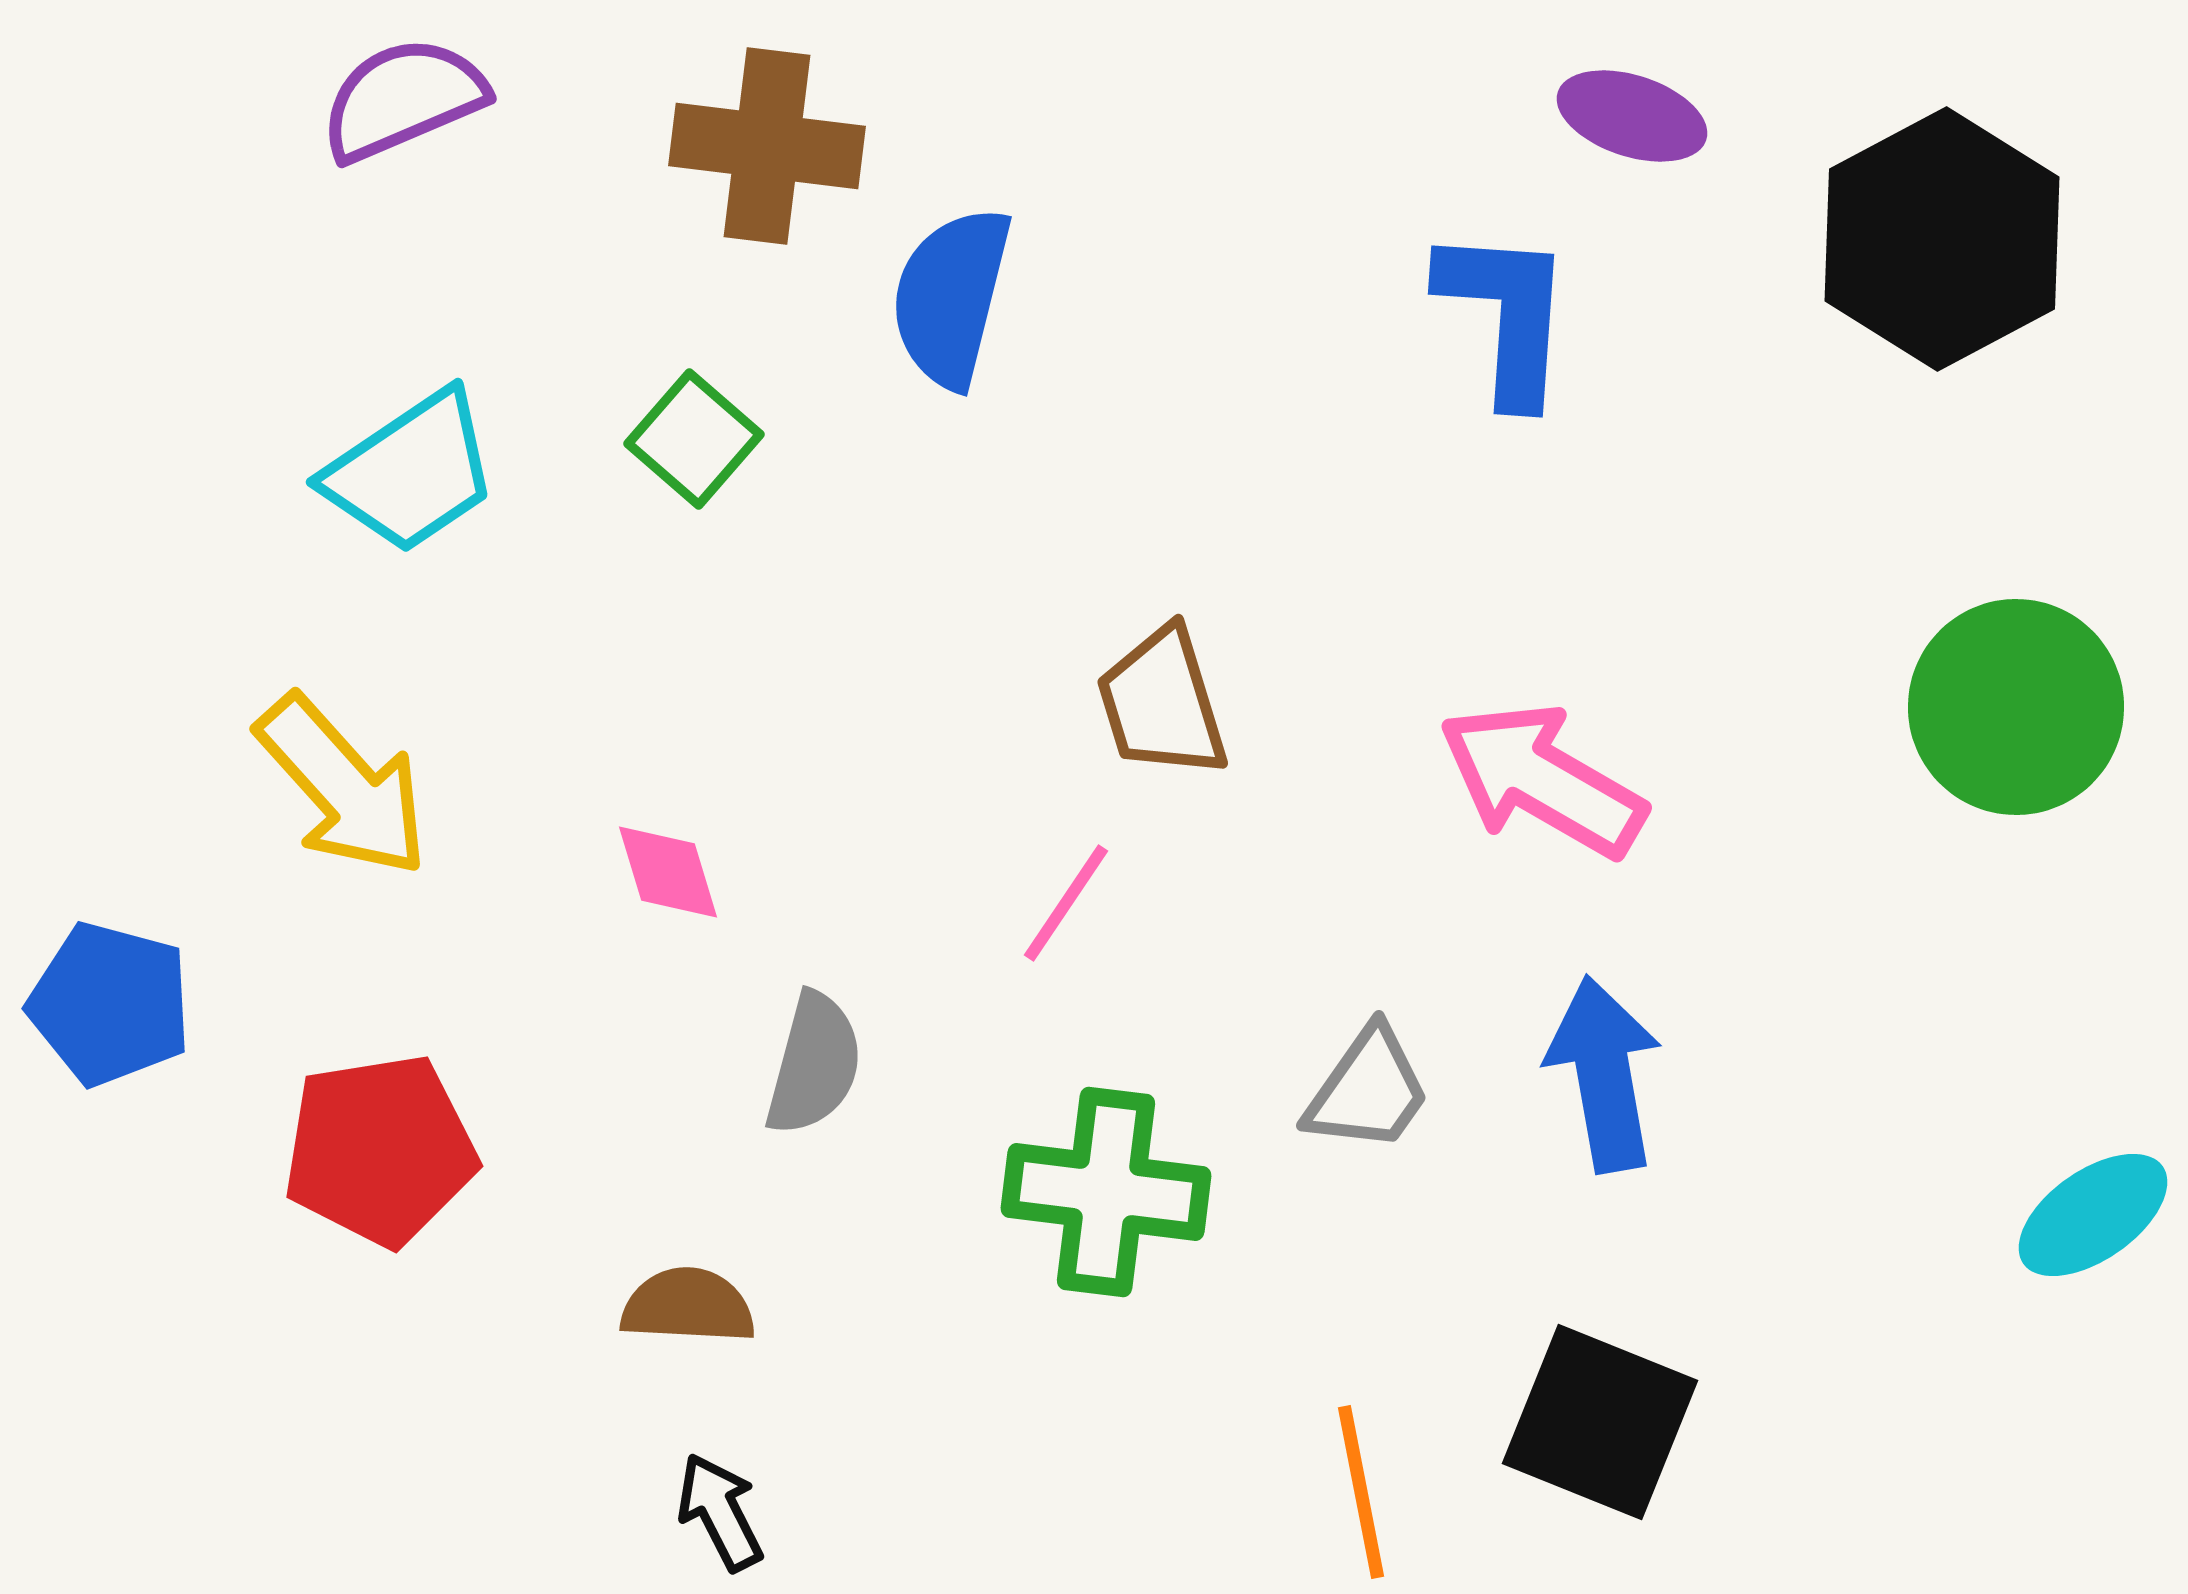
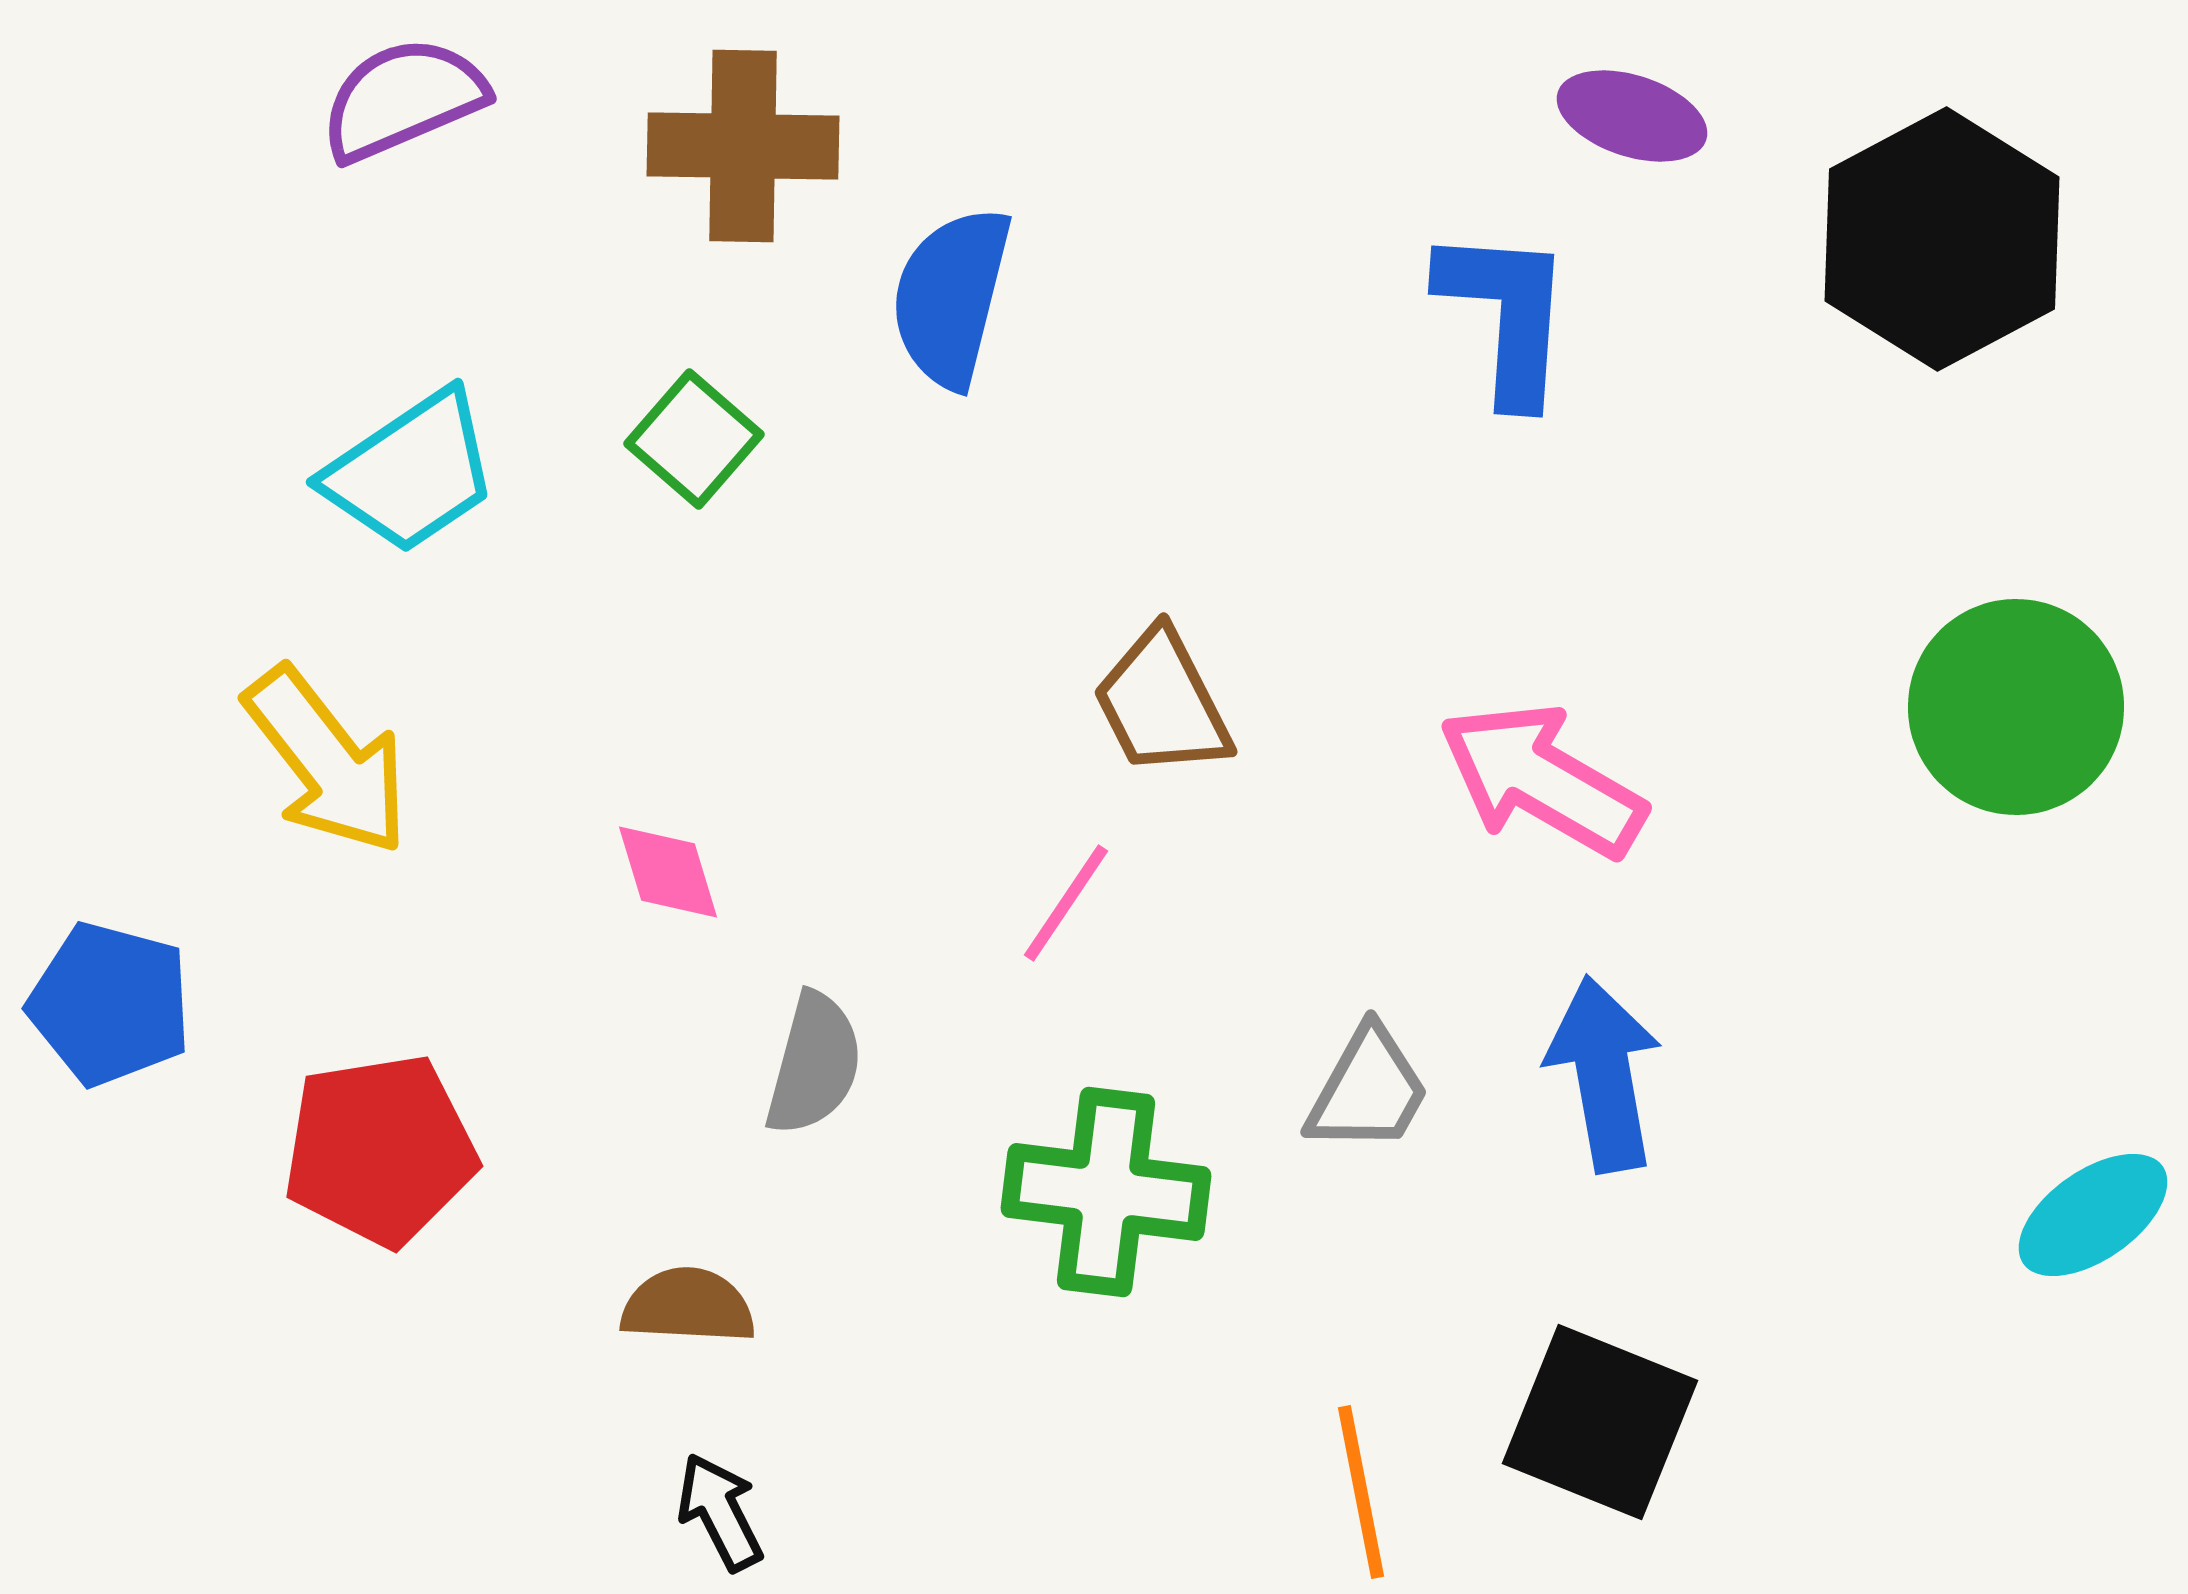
brown cross: moved 24 px left; rotated 6 degrees counterclockwise
brown trapezoid: rotated 10 degrees counterclockwise
yellow arrow: moved 16 px left, 25 px up; rotated 4 degrees clockwise
gray trapezoid: rotated 6 degrees counterclockwise
